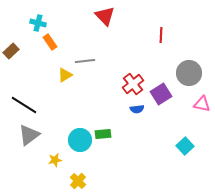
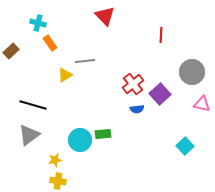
orange rectangle: moved 1 px down
gray circle: moved 3 px right, 1 px up
purple square: moved 1 px left; rotated 10 degrees counterclockwise
black line: moved 9 px right; rotated 16 degrees counterclockwise
yellow cross: moved 20 px left; rotated 35 degrees counterclockwise
